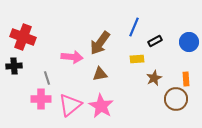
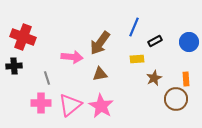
pink cross: moved 4 px down
